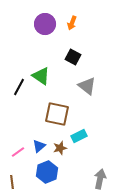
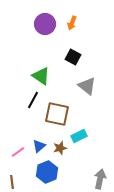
black line: moved 14 px right, 13 px down
